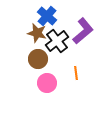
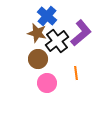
purple L-shape: moved 2 px left, 2 px down
